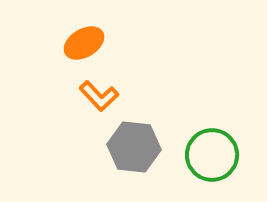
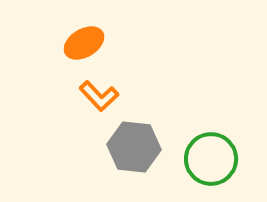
green circle: moved 1 px left, 4 px down
